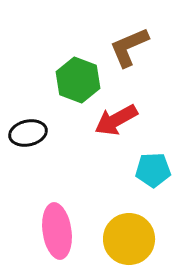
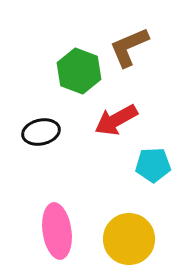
green hexagon: moved 1 px right, 9 px up
black ellipse: moved 13 px right, 1 px up
cyan pentagon: moved 5 px up
